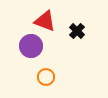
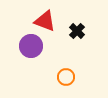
orange circle: moved 20 px right
